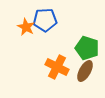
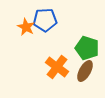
orange cross: rotated 10 degrees clockwise
